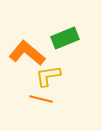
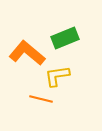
yellow L-shape: moved 9 px right
